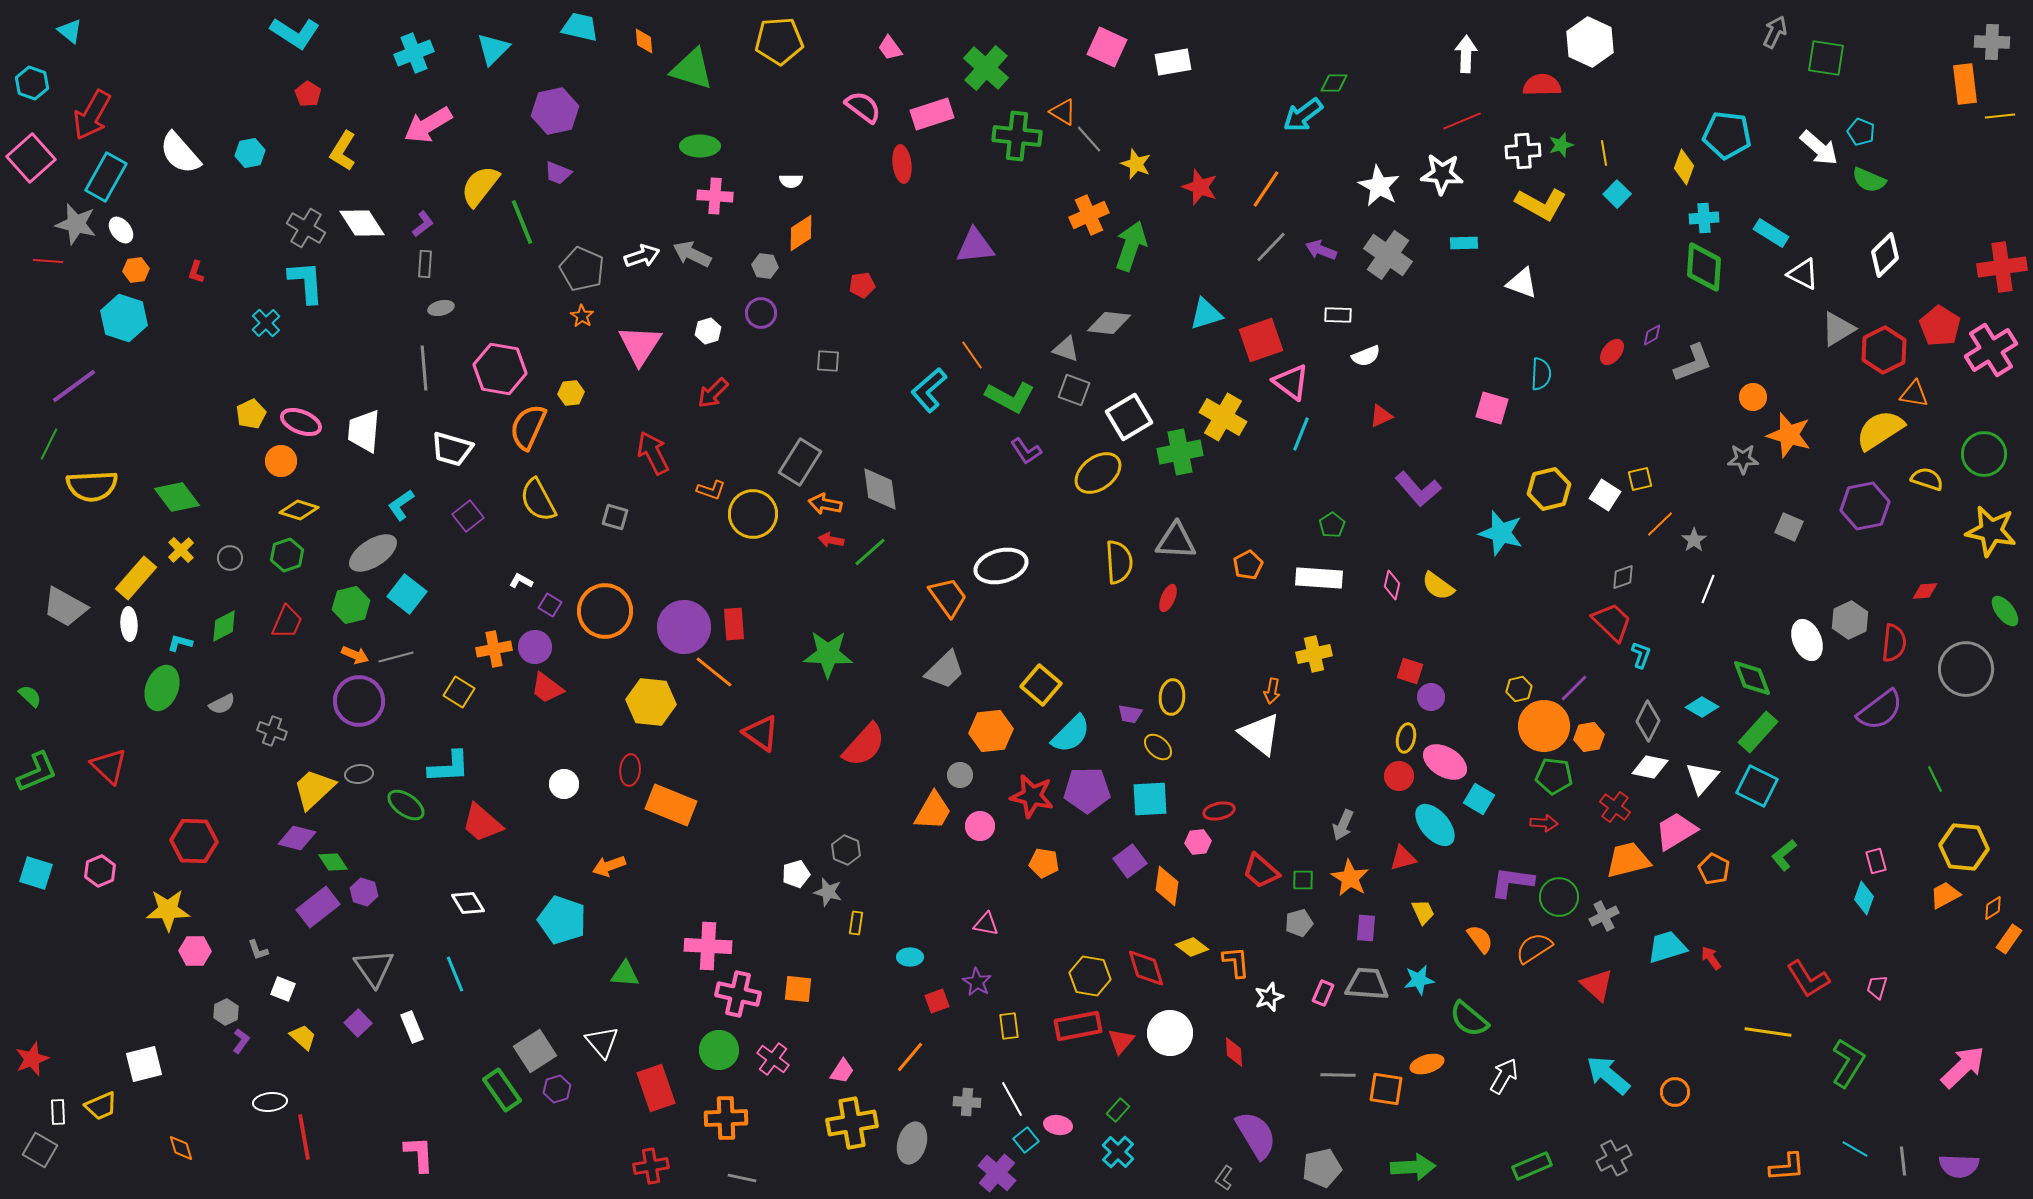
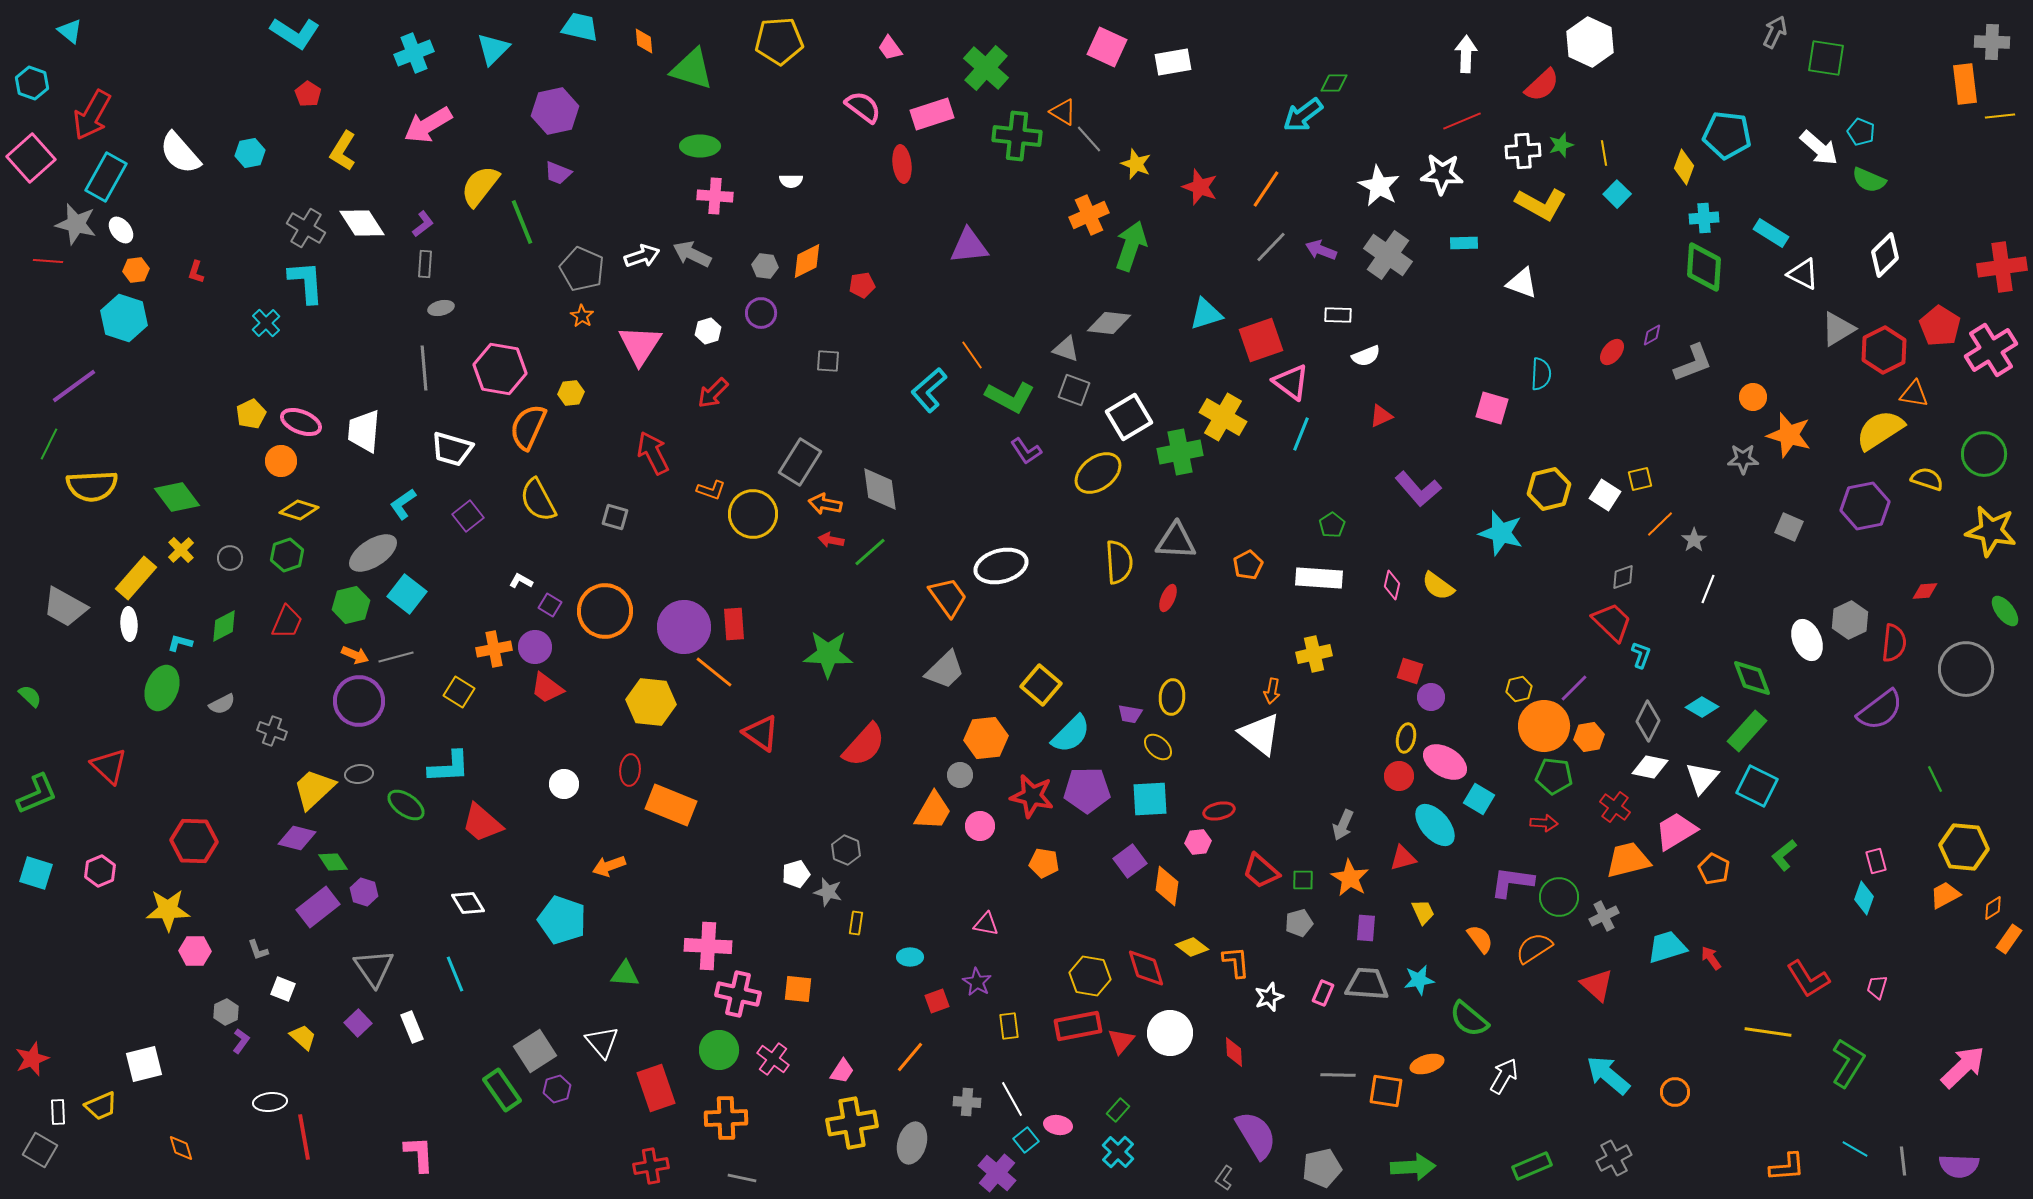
red semicircle at (1542, 85): rotated 138 degrees clockwise
orange diamond at (801, 233): moved 6 px right, 28 px down; rotated 6 degrees clockwise
purple triangle at (975, 246): moved 6 px left
cyan L-shape at (401, 505): moved 2 px right, 1 px up
orange hexagon at (991, 731): moved 5 px left, 7 px down
green rectangle at (1758, 732): moved 11 px left, 1 px up
green L-shape at (37, 772): moved 22 px down
orange square at (1386, 1089): moved 2 px down
